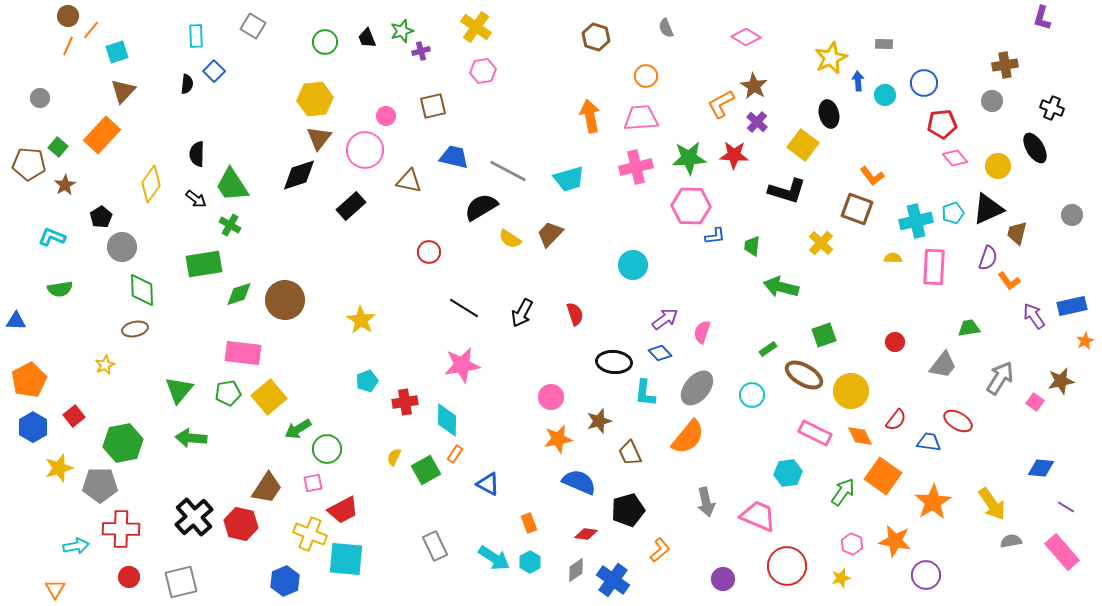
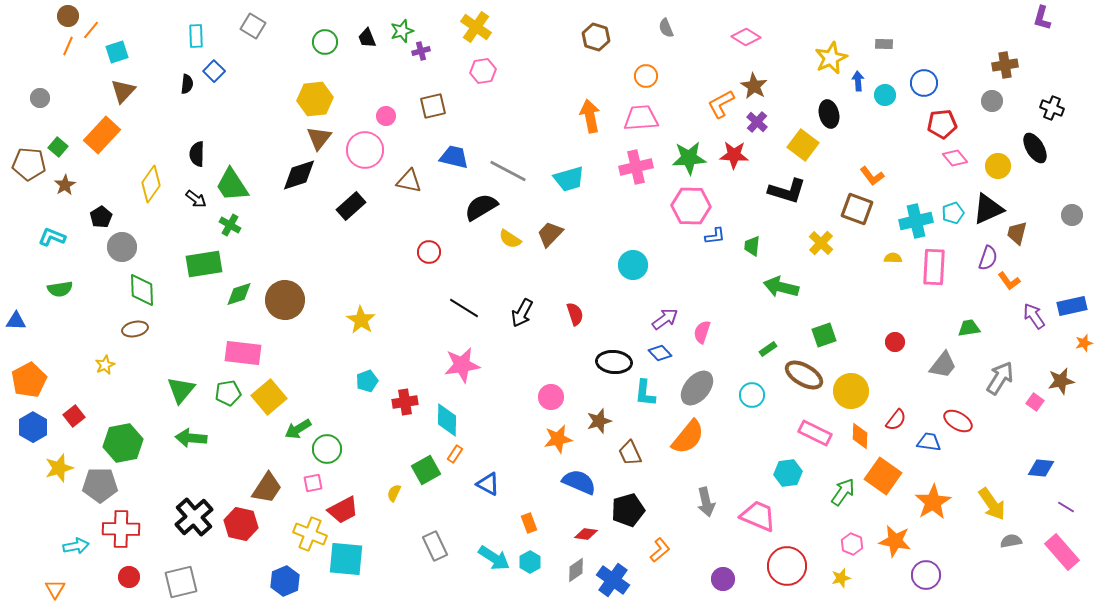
orange star at (1085, 341): moved 1 px left, 2 px down; rotated 12 degrees clockwise
green triangle at (179, 390): moved 2 px right
orange diamond at (860, 436): rotated 28 degrees clockwise
yellow semicircle at (394, 457): moved 36 px down
